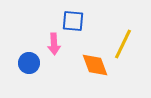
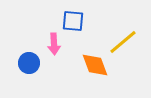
yellow line: moved 2 px up; rotated 24 degrees clockwise
